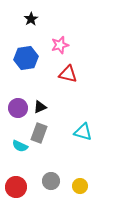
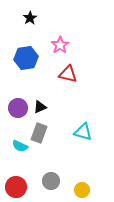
black star: moved 1 px left, 1 px up
pink star: rotated 18 degrees counterclockwise
yellow circle: moved 2 px right, 4 px down
